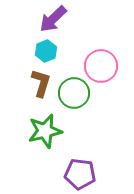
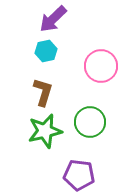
cyan hexagon: rotated 10 degrees clockwise
brown L-shape: moved 2 px right, 9 px down
green circle: moved 16 px right, 29 px down
purple pentagon: moved 1 px left, 1 px down
